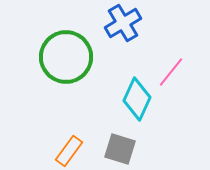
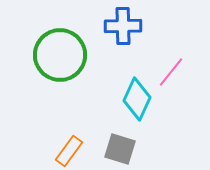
blue cross: moved 3 px down; rotated 30 degrees clockwise
green circle: moved 6 px left, 2 px up
